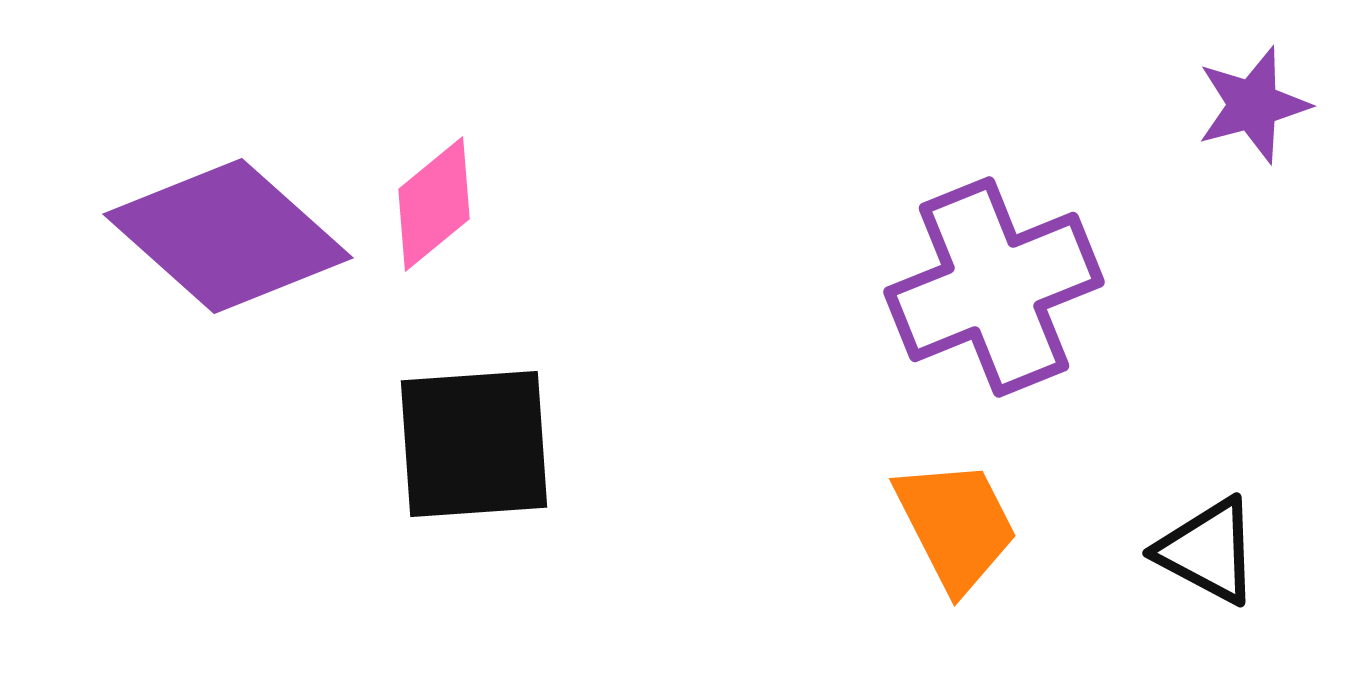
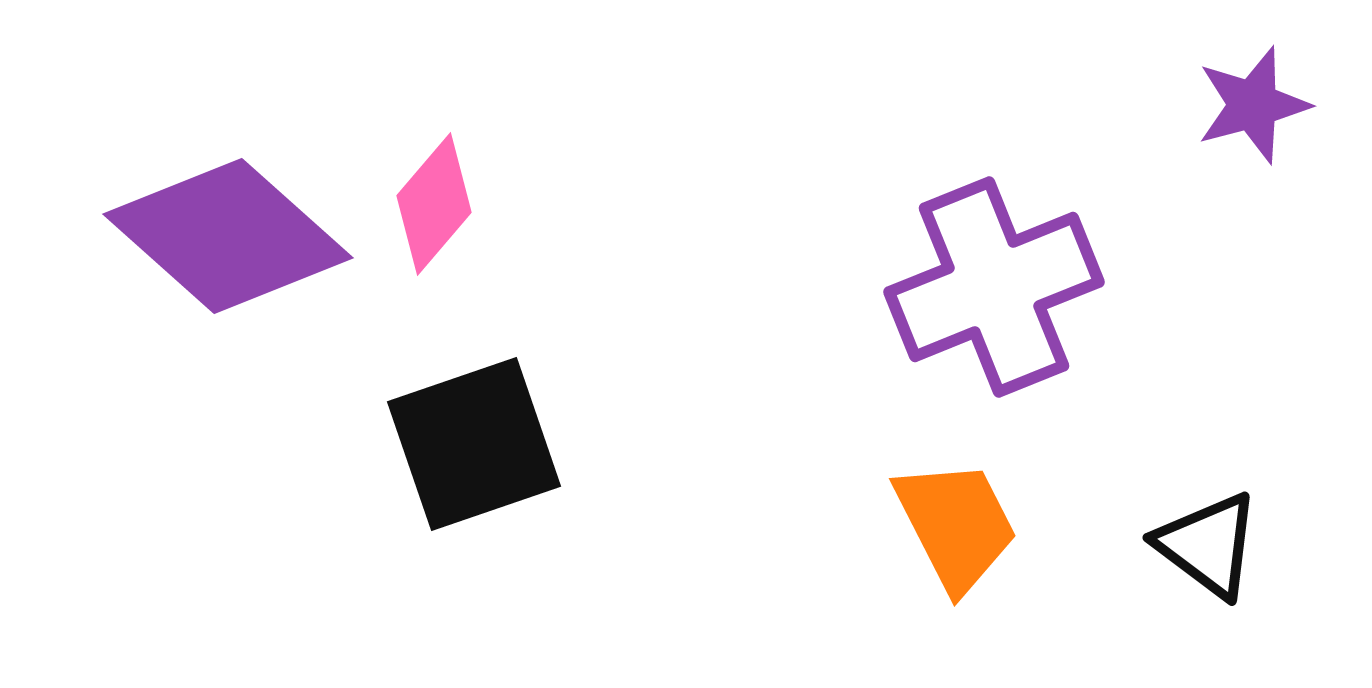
pink diamond: rotated 10 degrees counterclockwise
black square: rotated 15 degrees counterclockwise
black triangle: moved 6 px up; rotated 9 degrees clockwise
